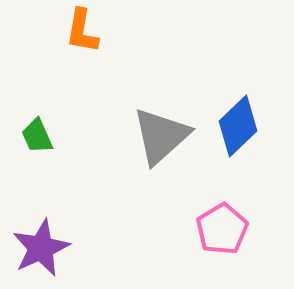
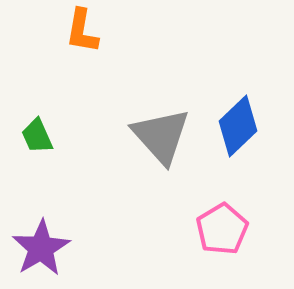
gray triangle: rotated 30 degrees counterclockwise
purple star: rotated 6 degrees counterclockwise
